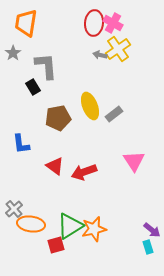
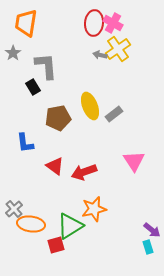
blue L-shape: moved 4 px right, 1 px up
orange star: moved 20 px up
